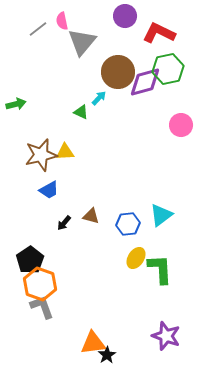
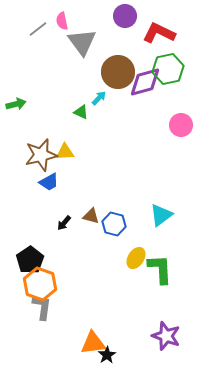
gray triangle: rotated 16 degrees counterclockwise
blue trapezoid: moved 8 px up
blue hexagon: moved 14 px left; rotated 20 degrees clockwise
gray L-shape: rotated 28 degrees clockwise
